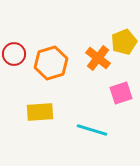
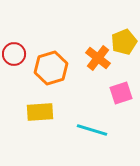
orange hexagon: moved 5 px down
